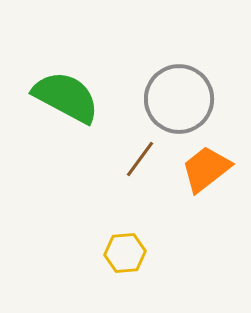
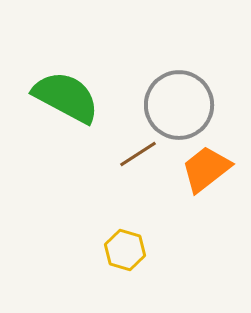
gray circle: moved 6 px down
brown line: moved 2 px left, 5 px up; rotated 21 degrees clockwise
yellow hexagon: moved 3 px up; rotated 21 degrees clockwise
